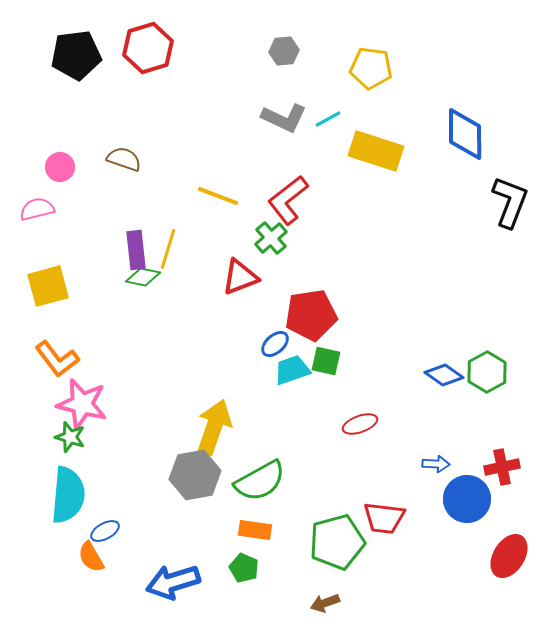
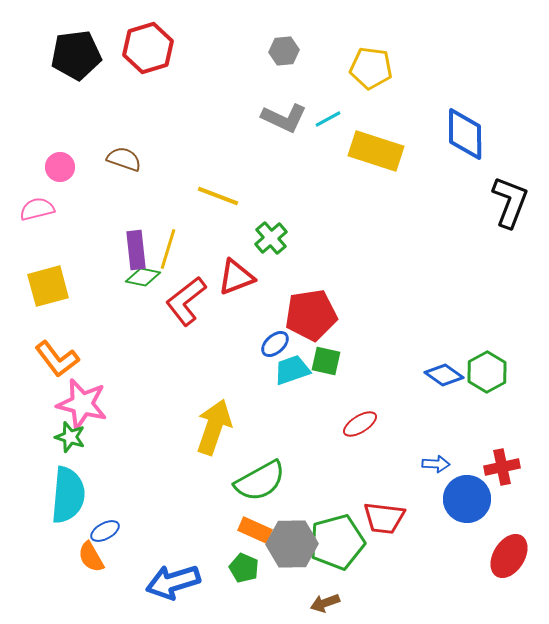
red L-shape at (288, 200): moved 102 px left, 101 px down
red triangle at (240, 277): moved 4 px left
red ellipse at (360, 424): rotated 12 degrees counterclockwise
gray hexagon at (195, 475): moved 97 px right, 69 px down; rotated 9 degrees clockwise
orange rectangle at (255, 530): rotated 16 degrees clockwise
